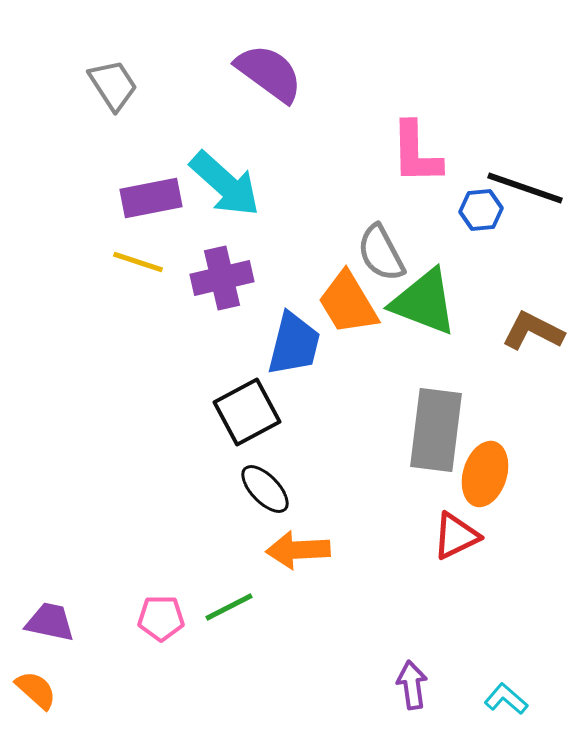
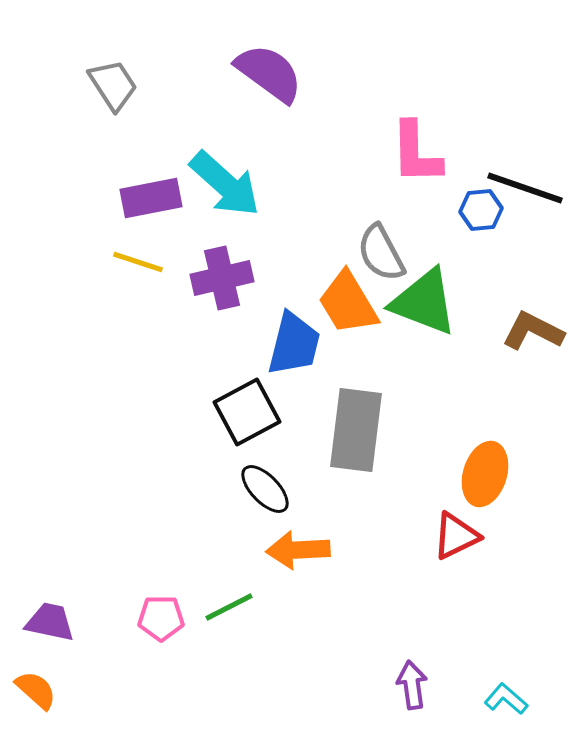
gray rectangle: moved 80 px left
